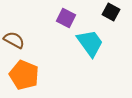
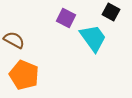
cyan trapezoid: moved 3 px right, 5 px up
